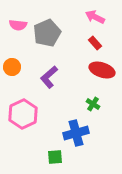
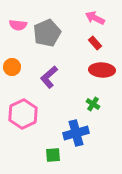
pink arrow: moved 1 px down
red ellipse: rotated 15 degrees counterclockwise
green square: moved 2 px left, 2 px up
